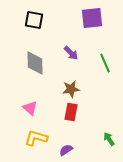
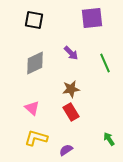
gray diamond: rotated 65 degrees clockwise
pink triangle: moved 2 px right
red rectangle: rotated 42 degrees counterclockwise
